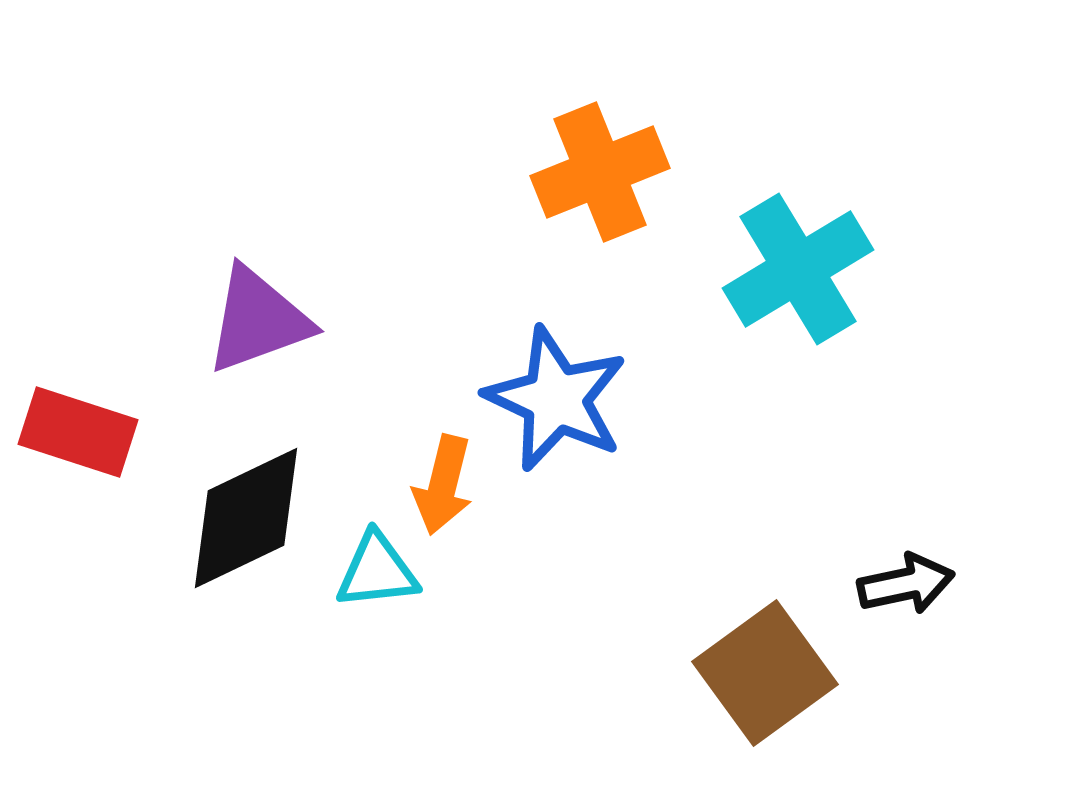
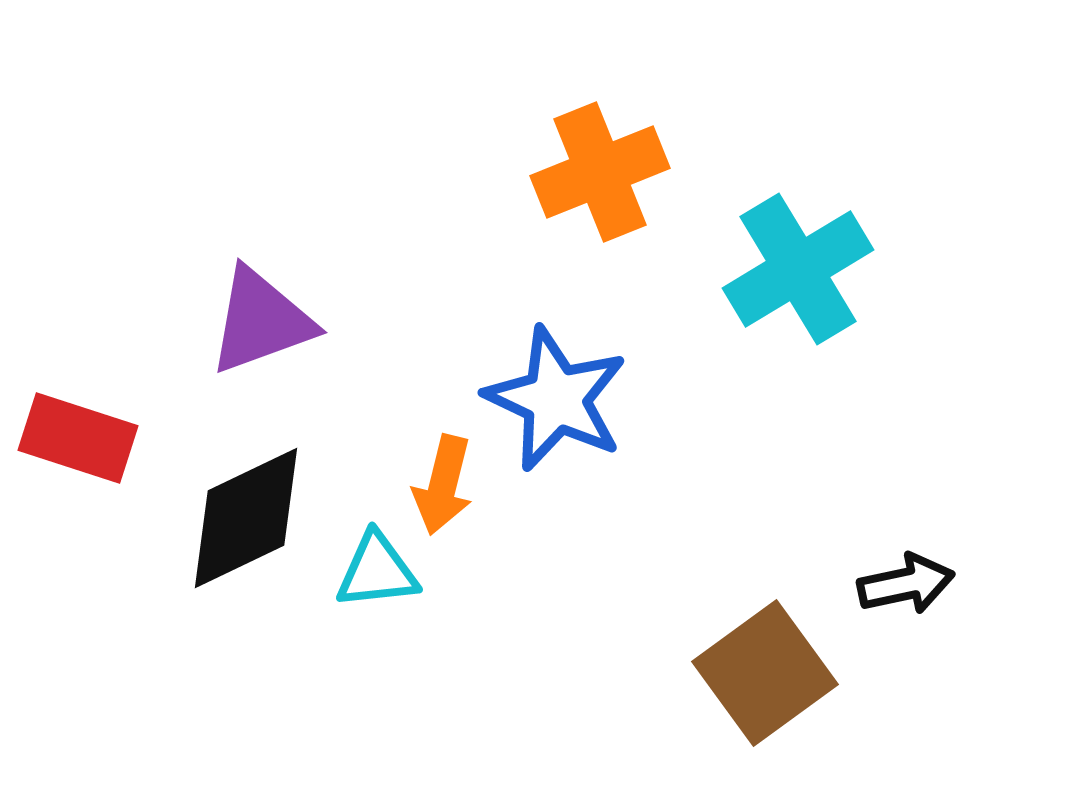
purple triangle: moved 3 px right, 1 px down
red rectangle: moved 6 px down
